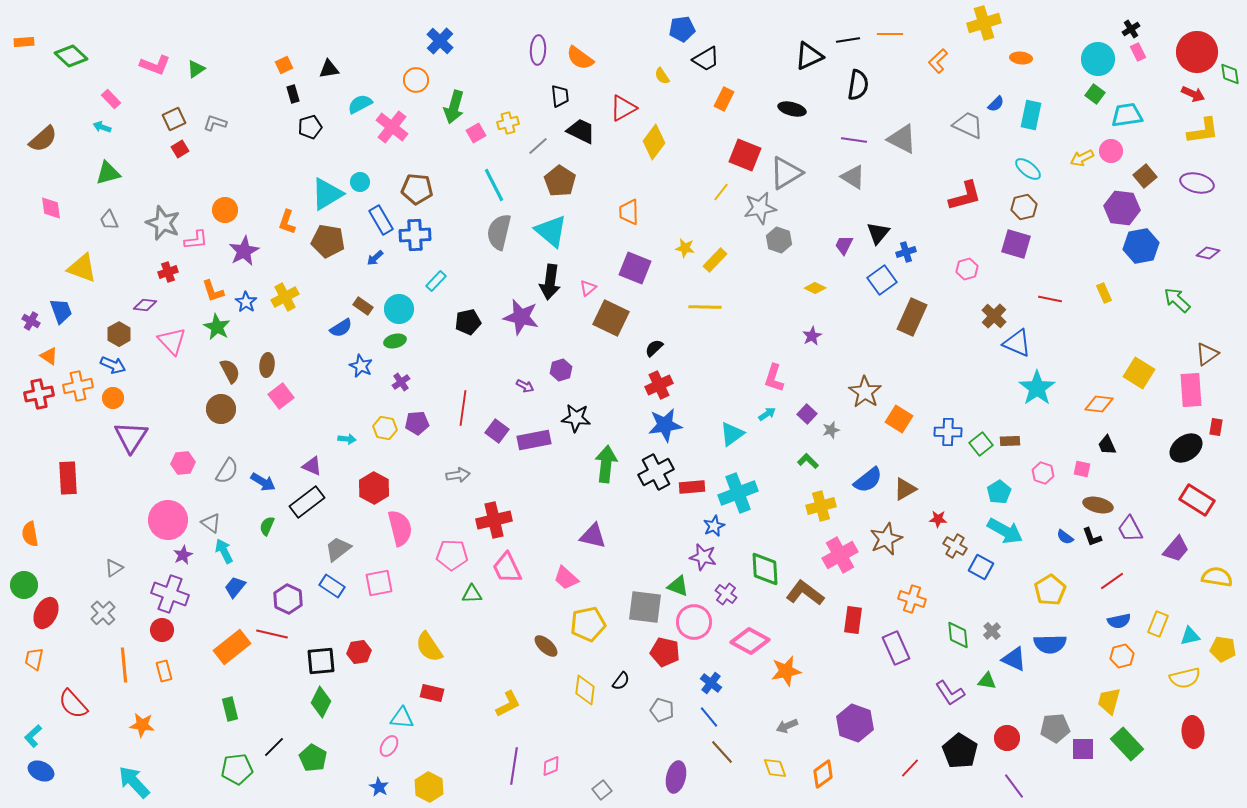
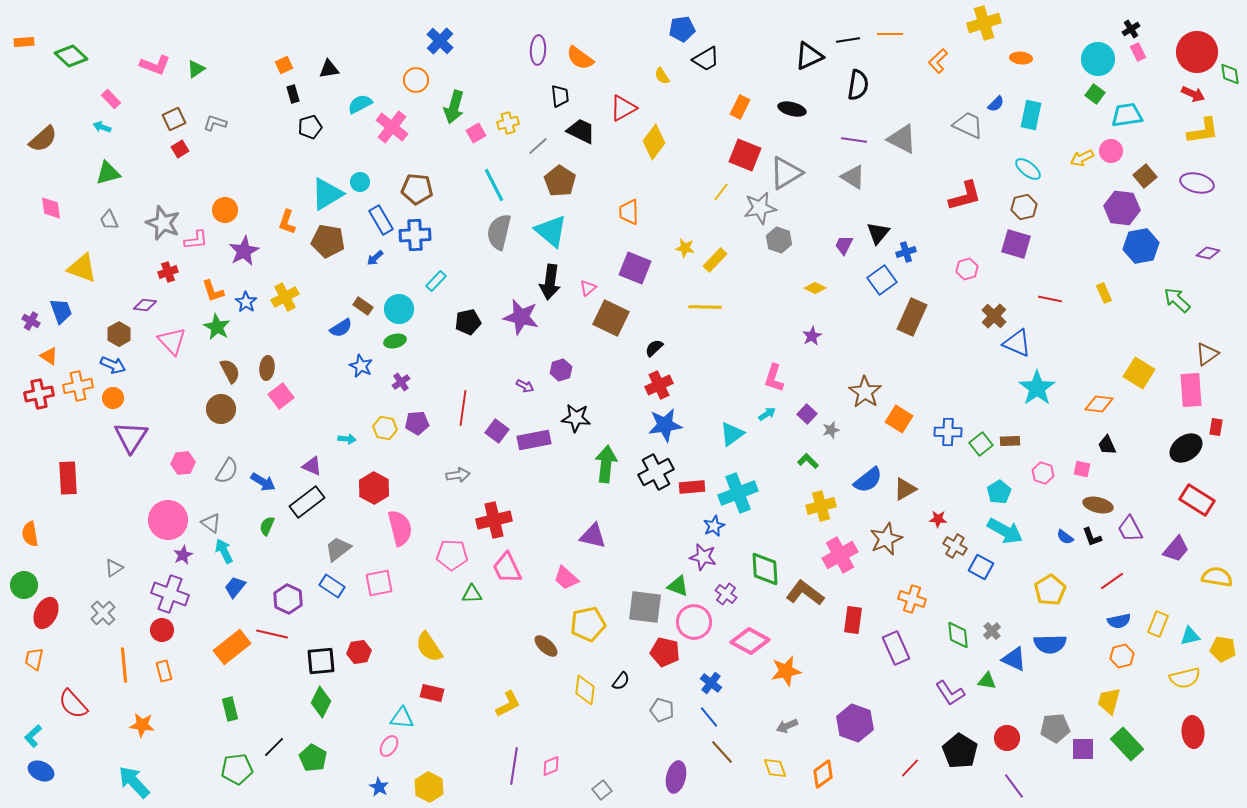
orange rectangle at (724, 99): moved 16 px right, 8 px down
brown ellipse at (267, 365): moved 3 px down
